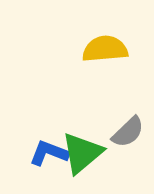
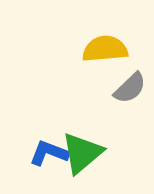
gray semicircle: moved 2 px right, 44 px up
